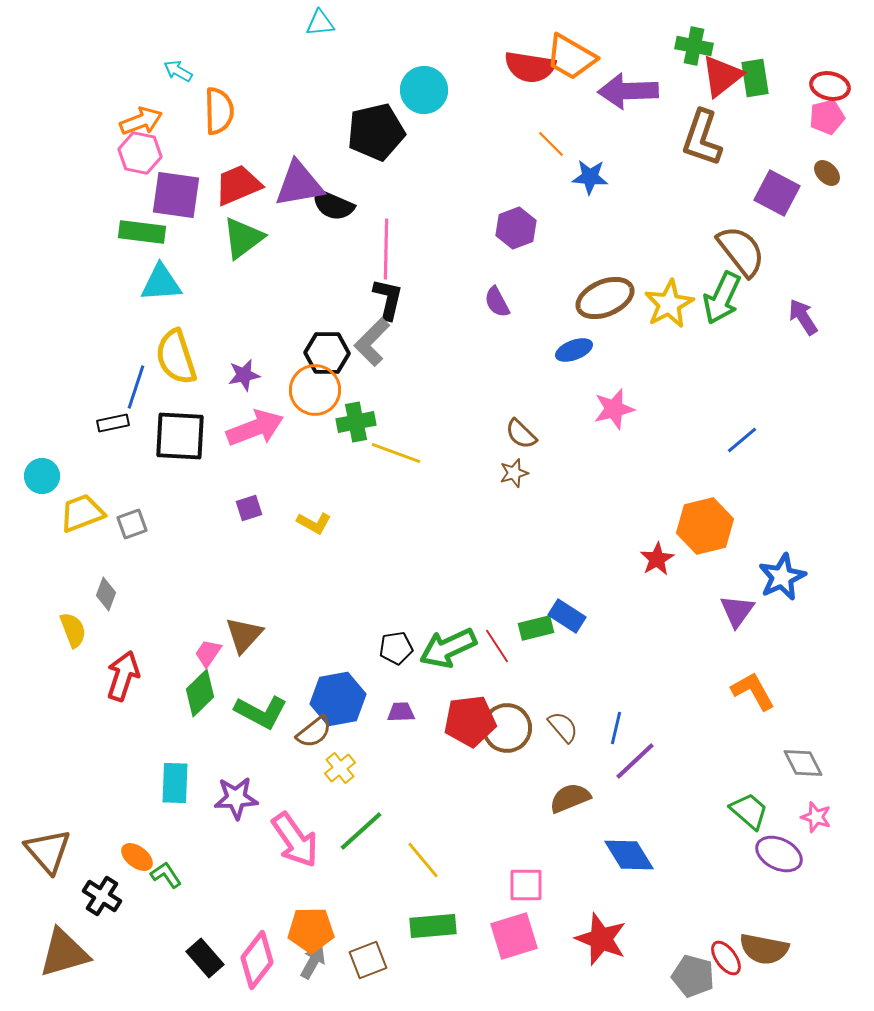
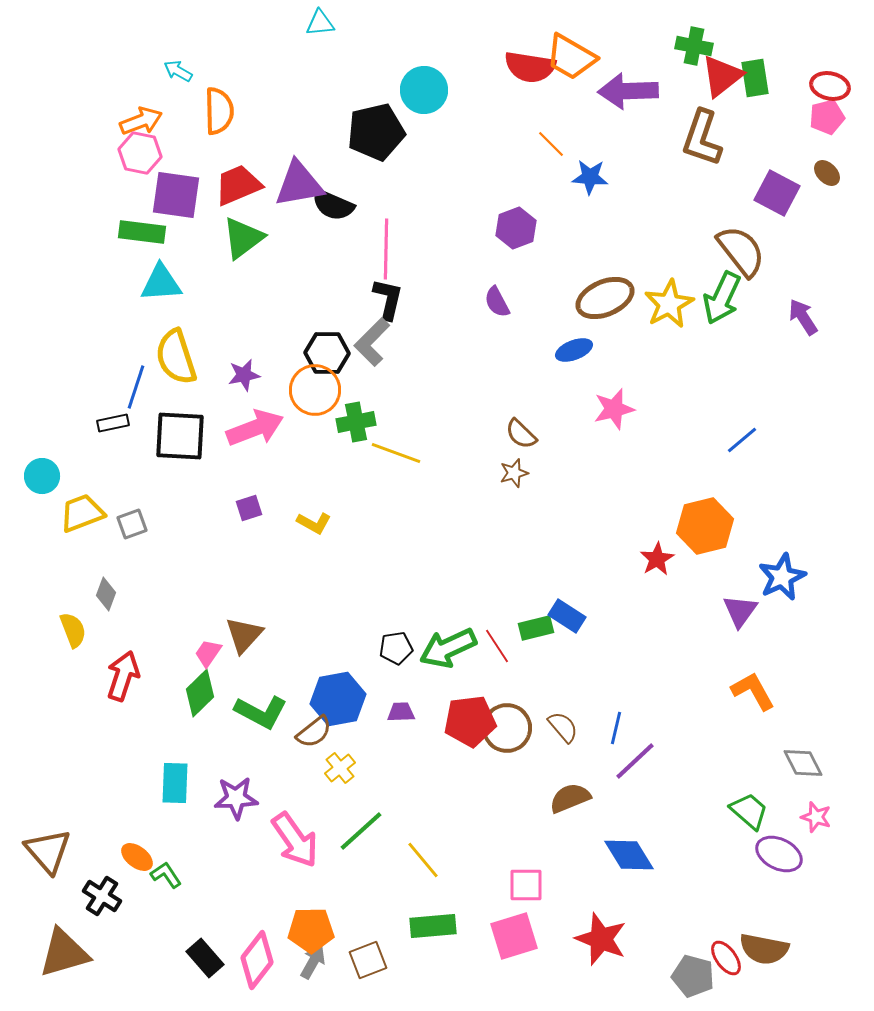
purple triangle at (737, 611): moved 3 px right
